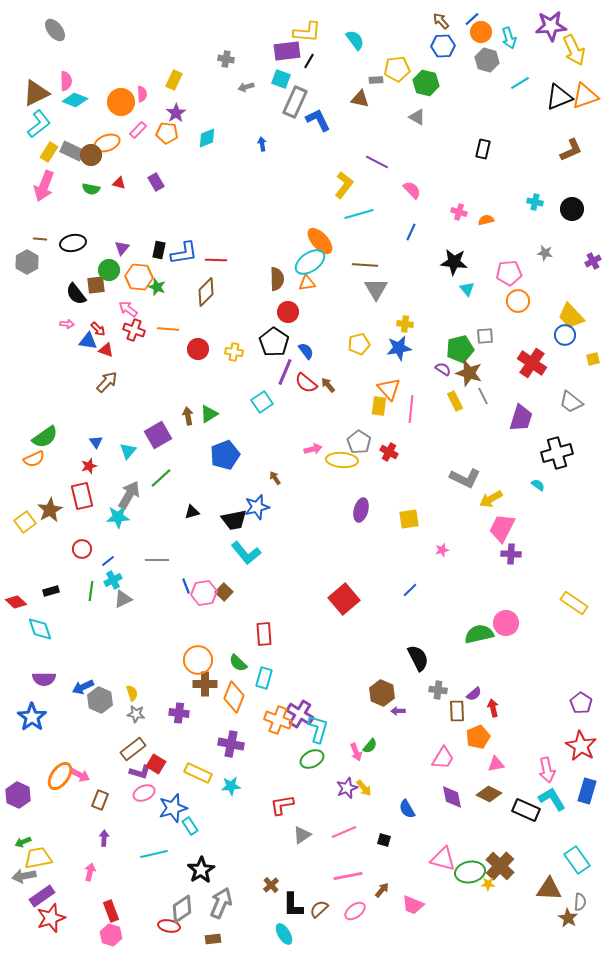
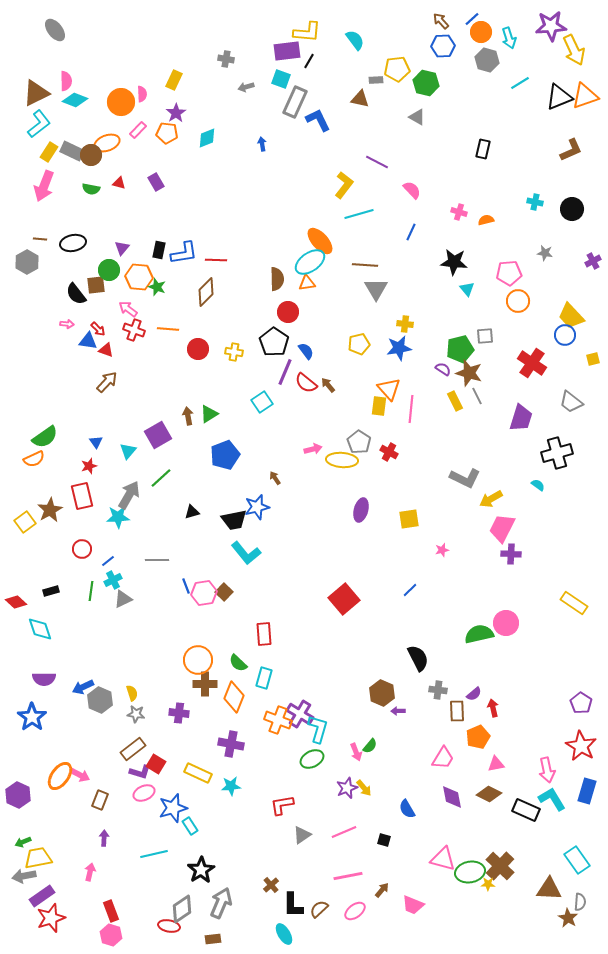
gray line at (483, 396): moved 6 px left
